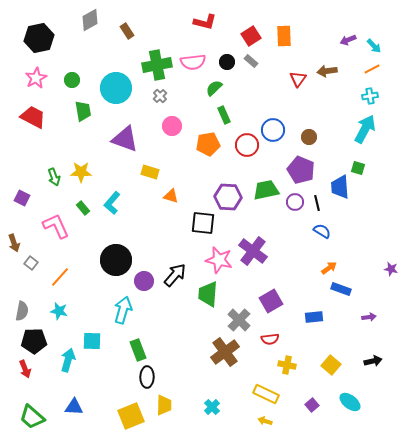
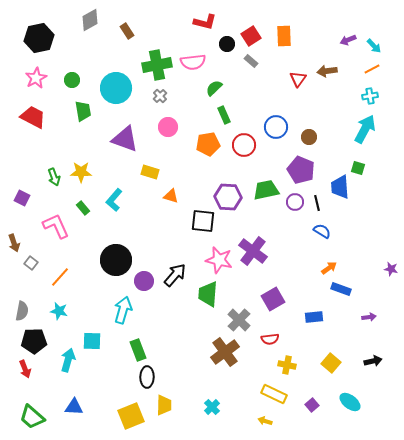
black circle at (227, 62): moved 18 px up
pink circle at (172, 126): moved 4 px left, 1 px down
blue circle at (273, 130): moved 3 px right, 3 px up
red circle at (247, 145): moved 3 px left
cyan L-shape at (112, 203): moved 2 px right, 3 px up
black square at (203, 223): moved 2 px up
purple square at (271, 301): moved 2 px right, 2 px up
yellow square at (331, 365): moved 2 px up
yellow rectangle at (266, 394): moved 8 px right
